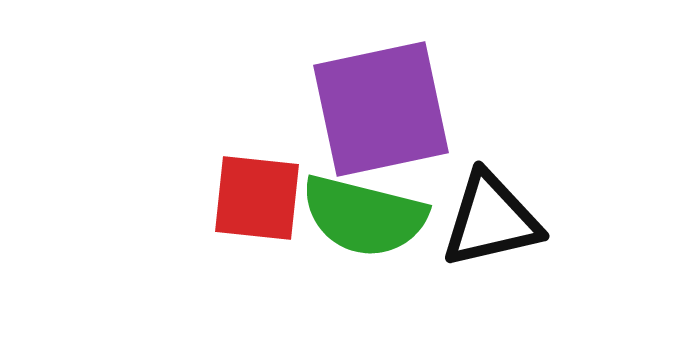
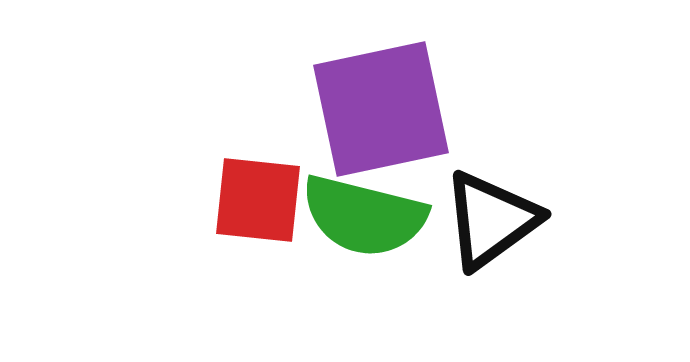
red square: moved 1 px right, 2 px down
black triangle: rotated 23 degrees counterclockwise
